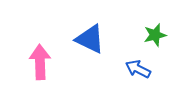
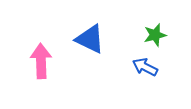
pink arrow: moved 1 px right, 1 px up
blue arrow: moved 7 px right, 2 px up
